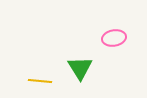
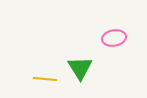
yellow line: moved 5 px right, 2 px up
